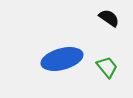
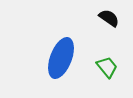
blue ellipse: moved 1 px left, 1 px up; rotated 54 degrees counterclockwise
